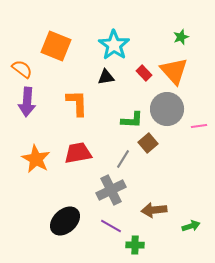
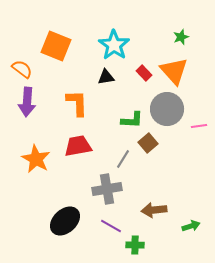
red trapezoid: moved 7 px up
gray cross: moved 4 px left, 1 px up; rotated 16 degrees clockwise
